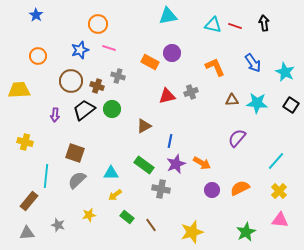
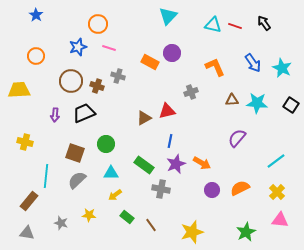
cyan triangle at (168, 16): rotated 36 degrees counterclockwise
black arrow at (264, 23): rotated 28 degrees counterclockwise
blue star at (80, 50): moved 2 px left, 3 px up
orange circle at (38, 56): moved 2 px left
cyan star at (285, 72): moved 3 px left, 4 px up
red triangle at (167, 96): moved 15 px down
green circle at (112, 109): moved 6 px left, 35 px down
black trapezoid at (84, 110): moved 3 px down; rotated 15 degrees clockwise
brown triangle at (144, 126): moved 8 px up
cyan line at (276, 161): rotated 12 degrees clockwise
yellow cross at (279, 191): moved 2 px left, 1 px down
yellow star at (89, 215): rotated 16 degrees clockwise
gray star at (58, 225): moved 3 px right, 2 px up
gray triangle at (27, 233): rotated 14 degrees clockwise
